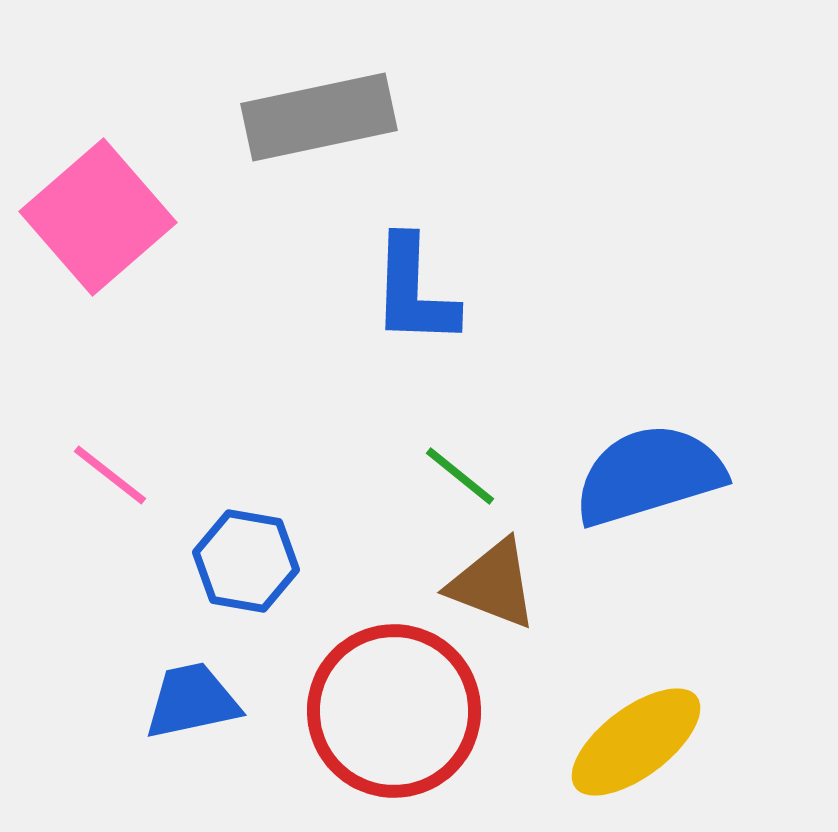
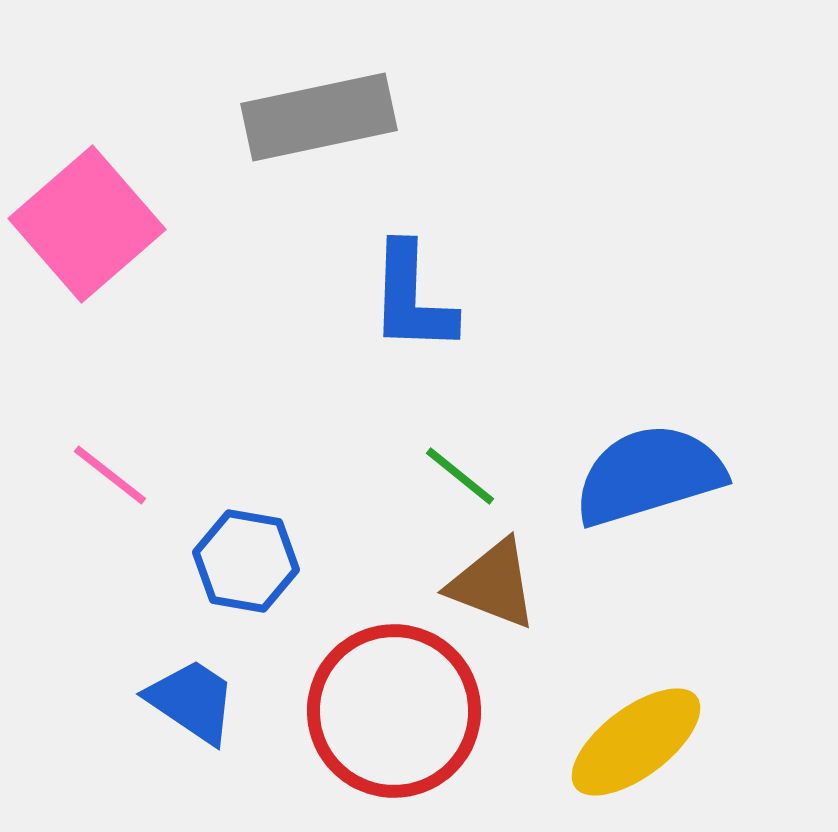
pink square: moved 11 px left, 7 px down
blue L-shape: moved 2 px left, 7 px down
blue trapezoid: rotated 46 degrees clockwise
